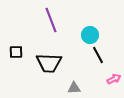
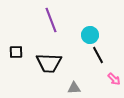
pink arrow: rotated 72 degrees clockwise
